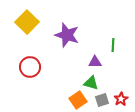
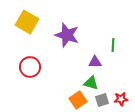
yellow square: rotated 15 degrees counterclockwise
red star: rotated 24 degrees clockwise
